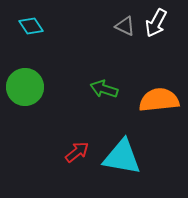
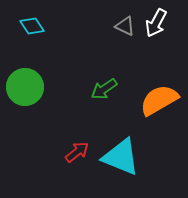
cyan diamond: moved 1 px right
green arrow: rotated 52 degrees counterclockwise
orange semicircle: rotated 24 degrees counterclockwise
cyan triangle: moved 1 px left; rotated 12 degrees clockwise
